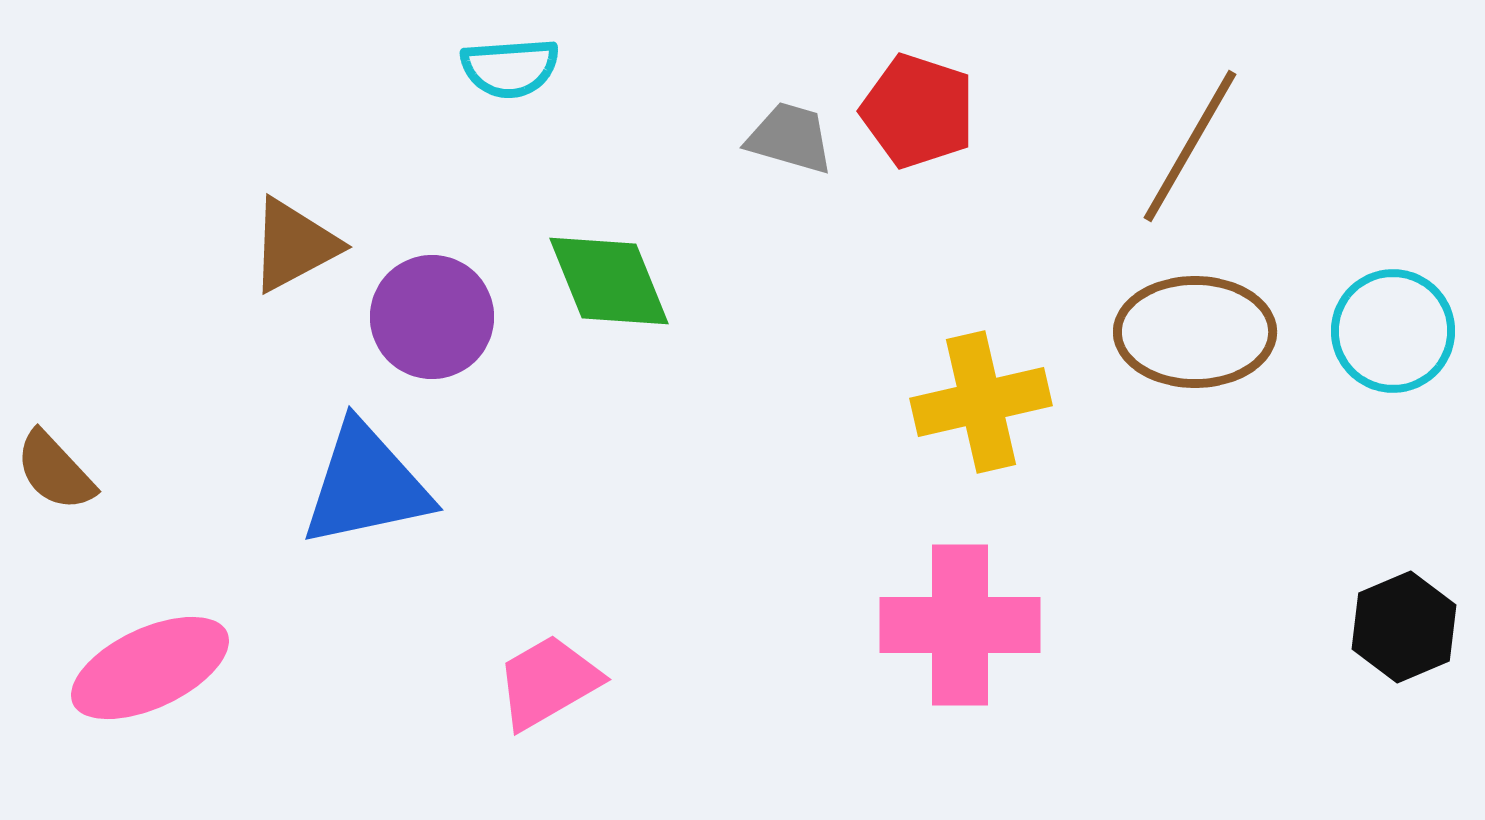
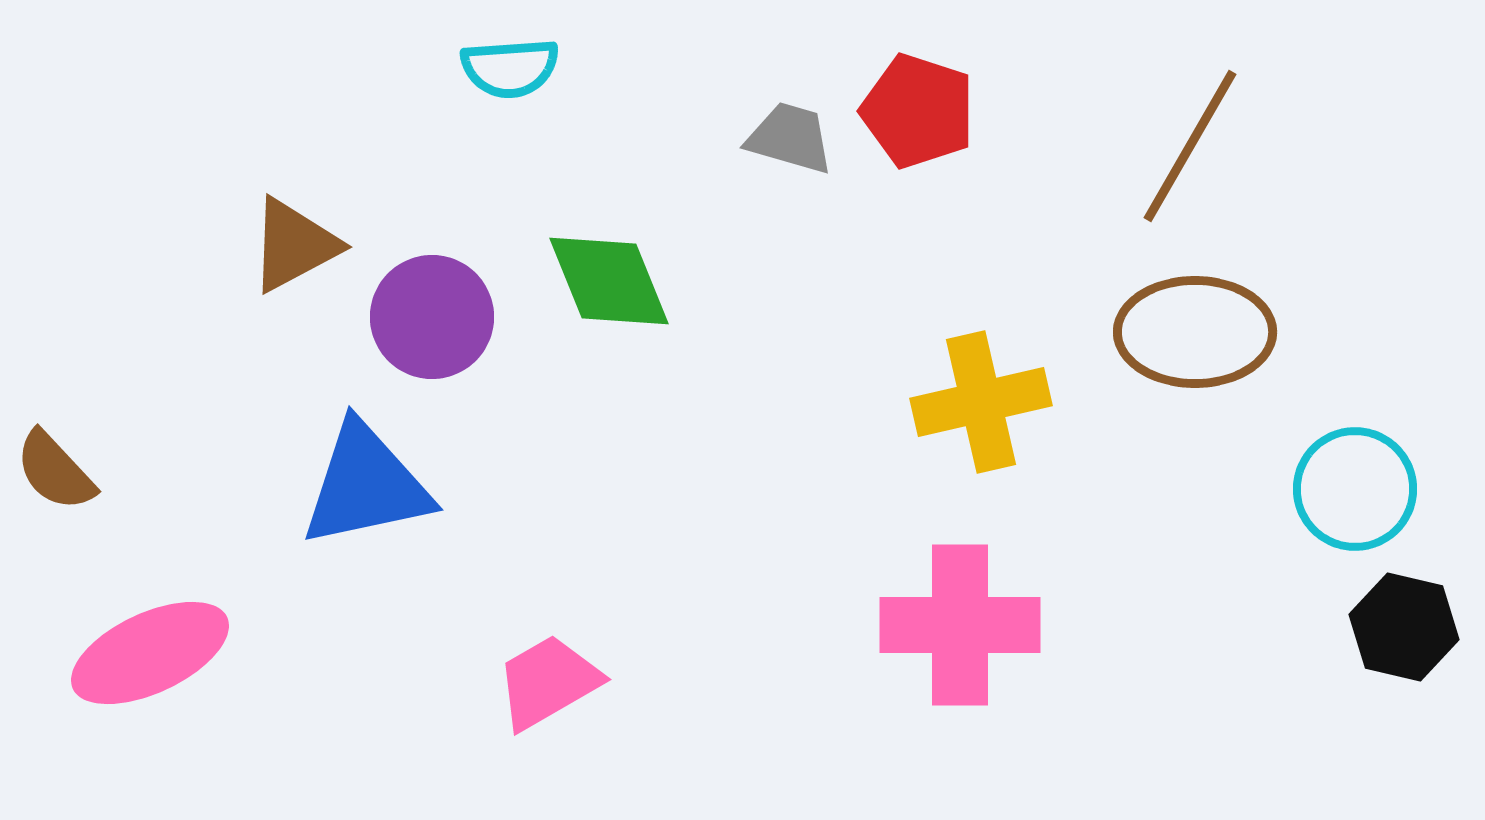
cyan circle: moved 38 px left, 158 px down
black hexagon: rotated 24 degrees counterclockwise
pink ellipse: moved 15 px up
